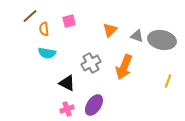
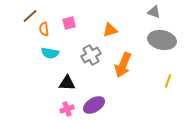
pink square: moved 2 px down
orange triangle: rotated 28 degrees clockwise
gray triangle: moved 17 px right, 24 px up
cyan semicircle: moved 3 px right
gray cross: moved 8 px up
orange arrow: moved 1 px left, 2 px up
black triangle: rotated 24 degrees counterclockwise
purple ellipse: rotated 25 degrees clockwise
